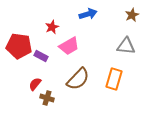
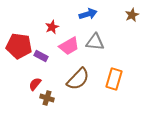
gray triangle: moved 31 px left, 4 px up
